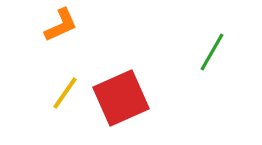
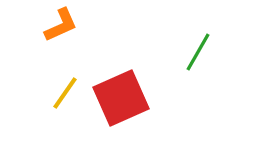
green line: moved 14 px left
